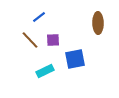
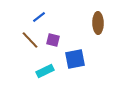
purple square: rotated 16 degrees clockwise
